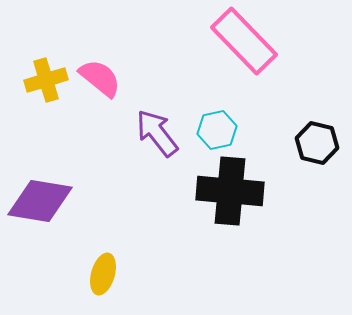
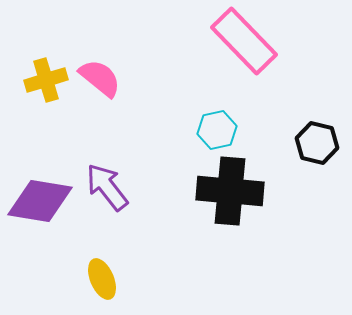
purple arrow: moved 50 px left, 54 px down
yellow ellipse: moved 1 px left, 5 px down; rotated 39 degrees counterclockwise
